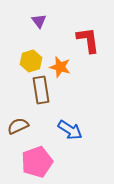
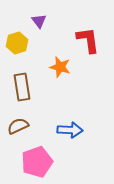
yellow hexagon: moved 14 px left, 18 px up
brown rectangle: moved 19 px left, 3 px up
blue arrow: rotated 30 degrees counterclockwise
